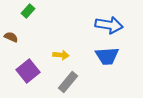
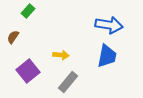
brown semicircle: moved 2 px right; rotated 80 degrees counterclockwise
blue trapezoid: rotated 75 degrees counterclockwise
